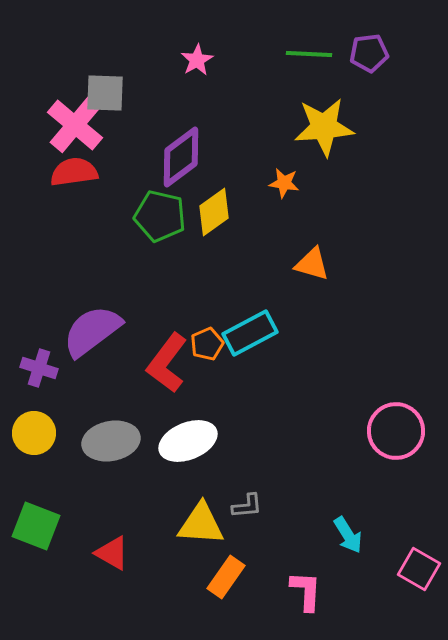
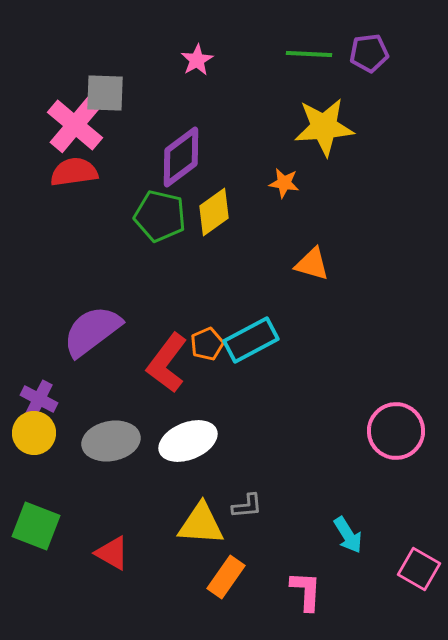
cyan rectangle: moved 1 px right, 7 px down
purple cross: moved 31 px down; rotated 9 degrees clockwise
